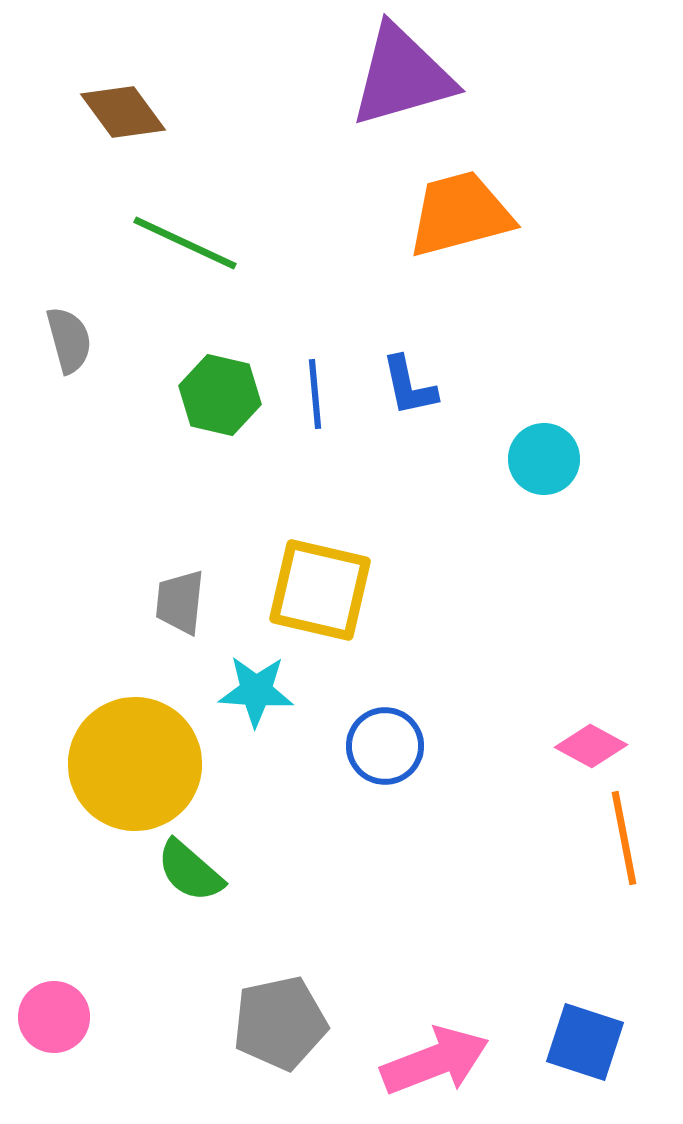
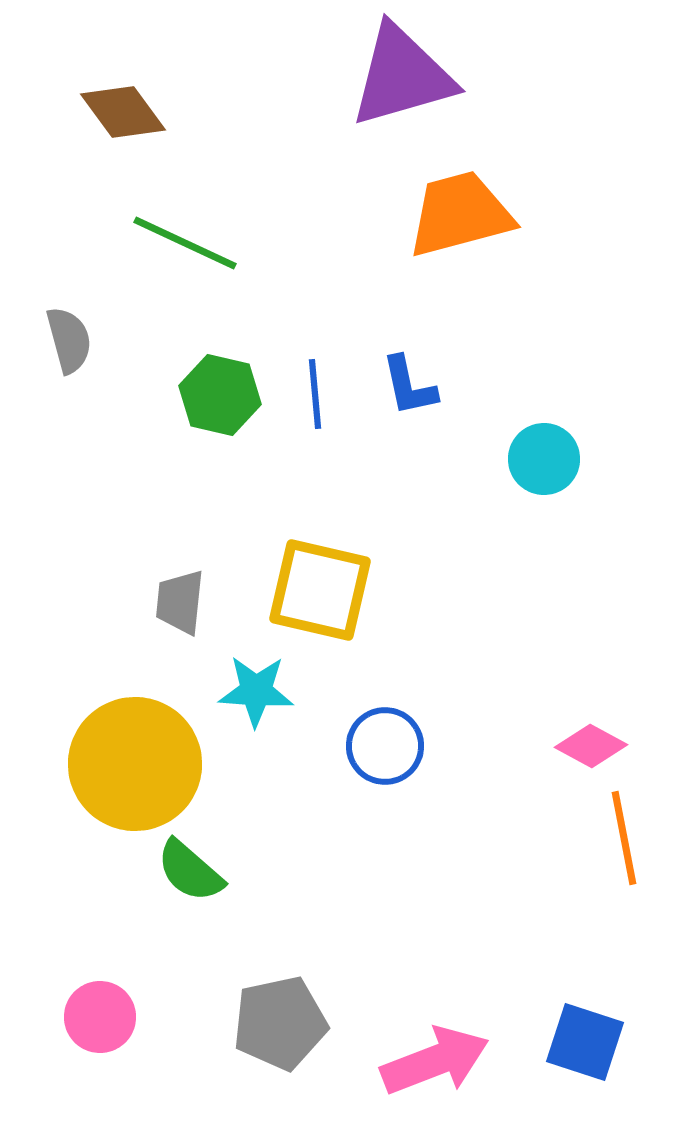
pink circle: moved 46 px right
